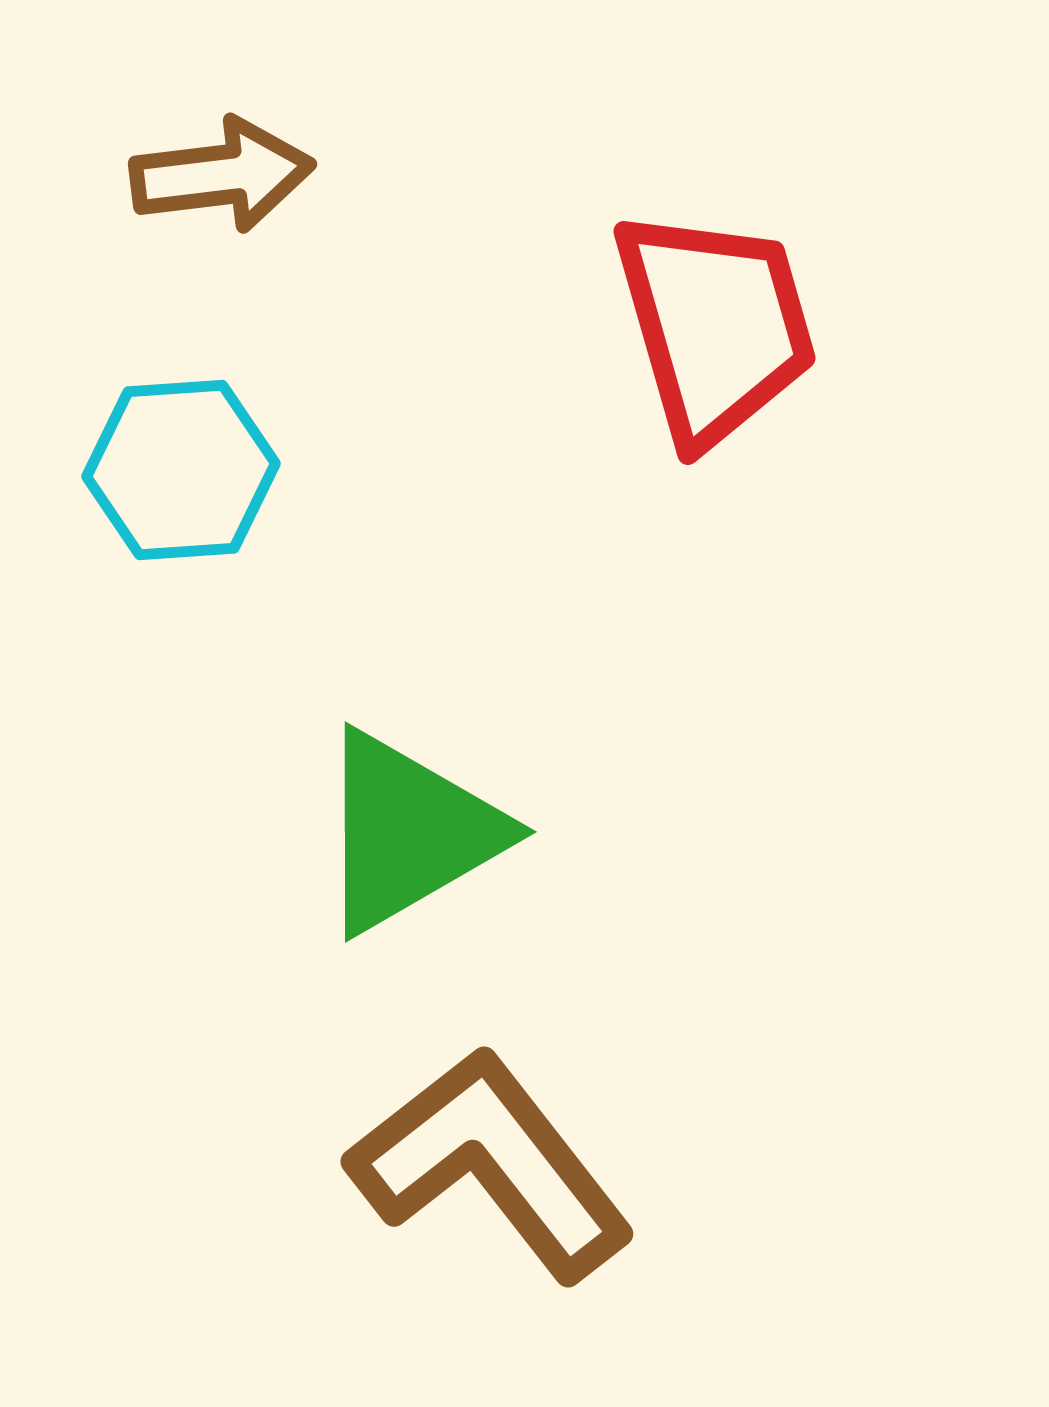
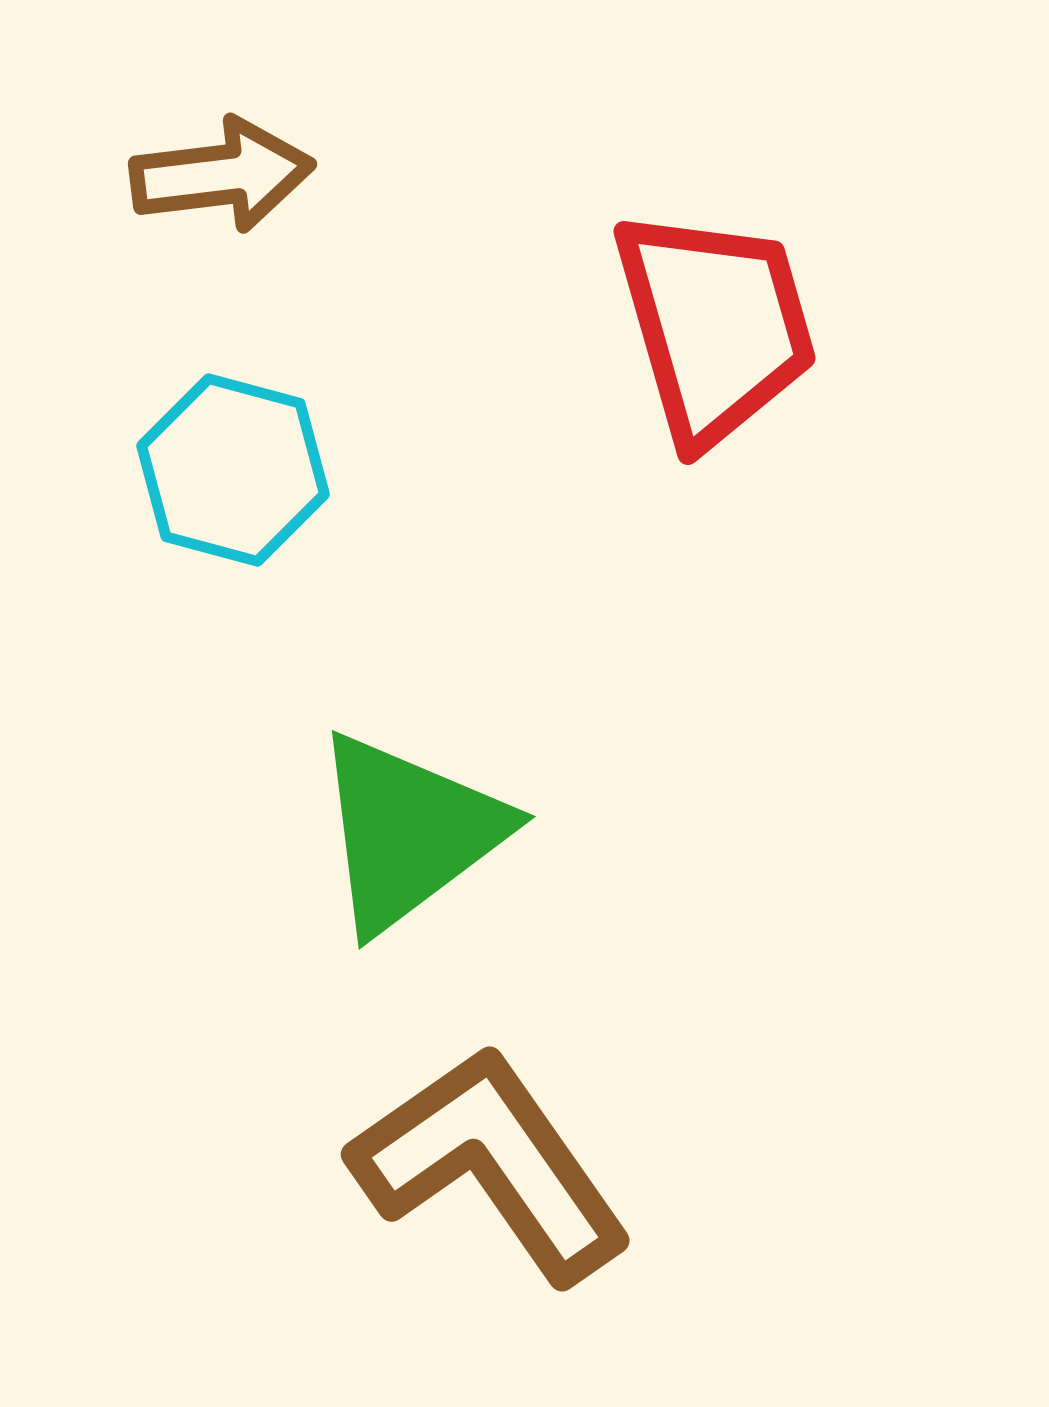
cyan hexagon: moved 52 px right; rotated 19 degrees clockwise
green triangle: rotated 7 degrees counterclockwise
brown L-shape: rotated 3 degrees clockwise
